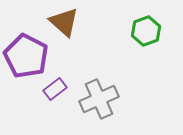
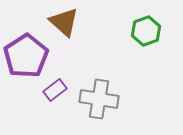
purple pentagon: rotated 12 degrees clockwise
purple rectangle: moved 1 px down
gray cross: rotated 33 degrees clockwise
